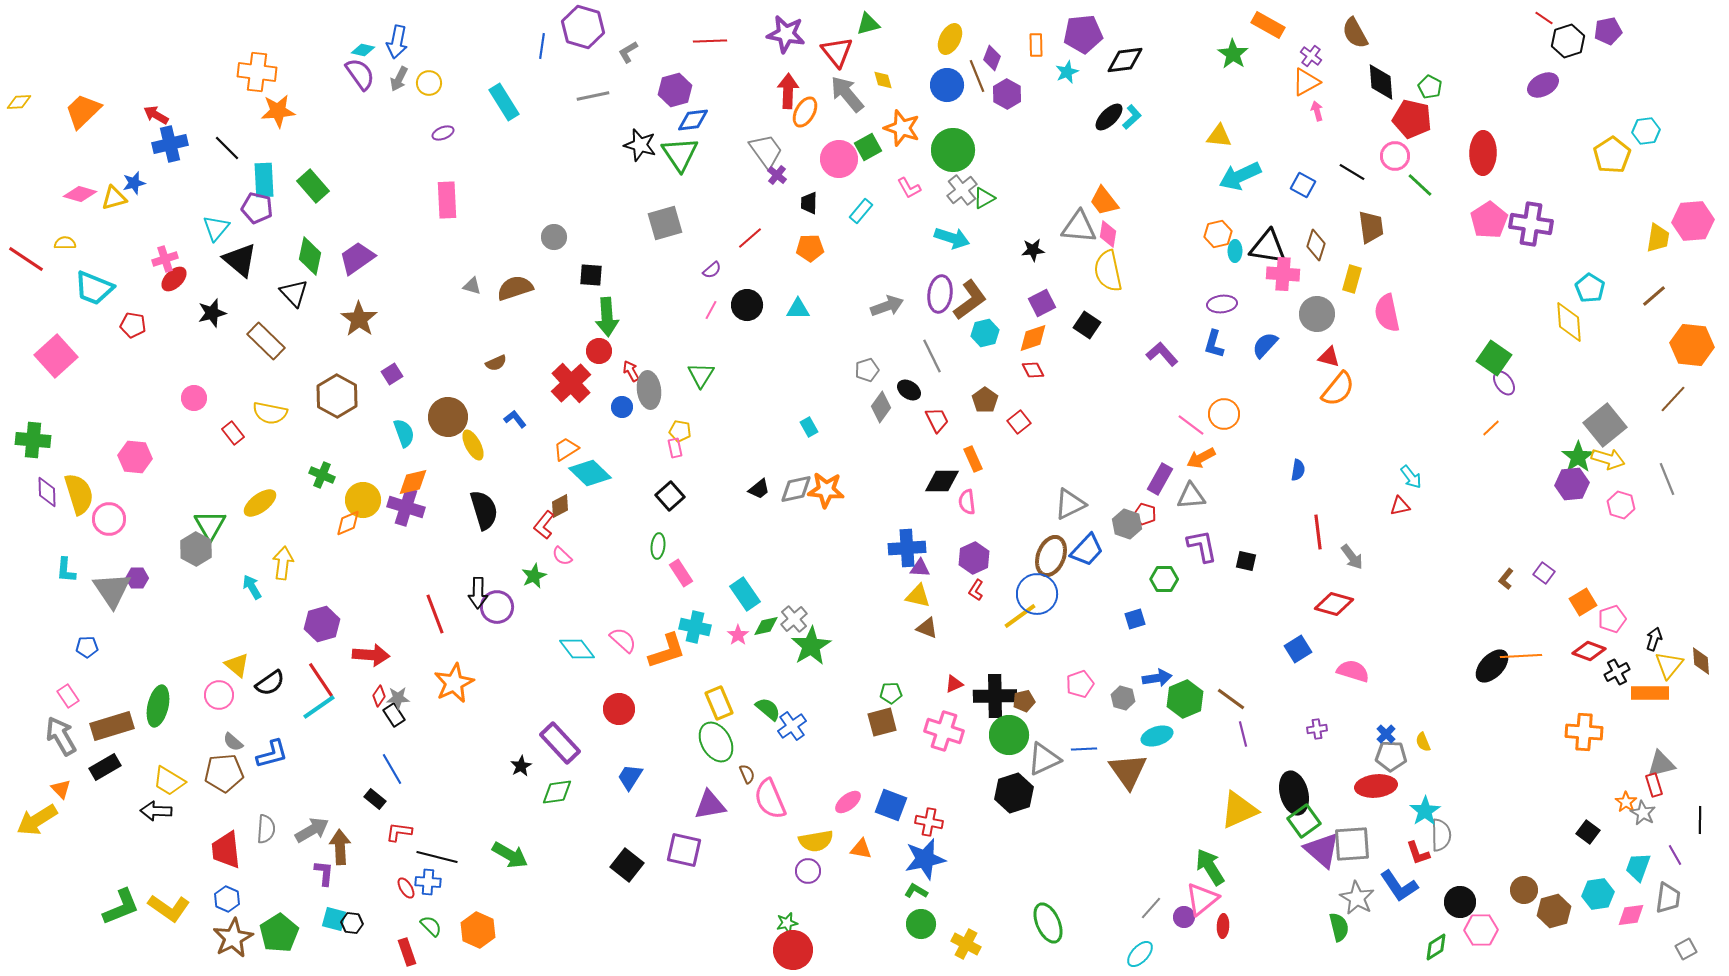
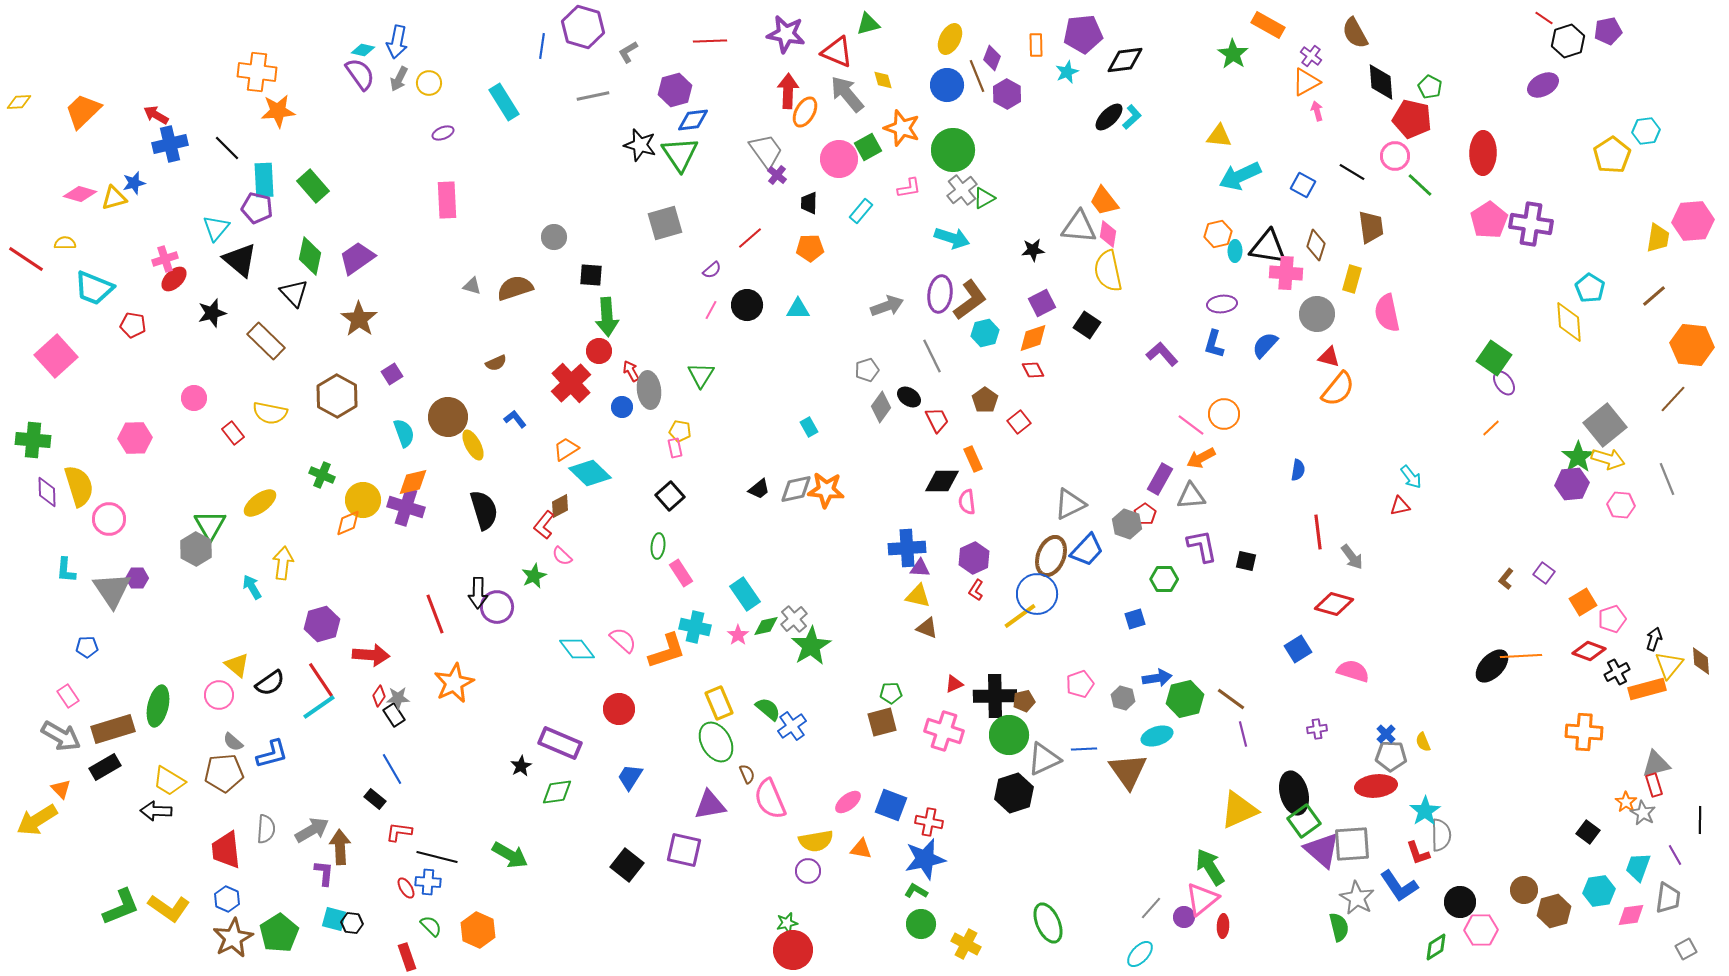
red triangle at (837, 52): rotated 28 degrees counterclockwise
pink L-shape at (909, 188): rotated 70 degrees counterclockwise
pink cross at (1283, 274): moved 3 px right, 1 px up
black ellipse at (909, 390): moved 7 px down
pink hexagon at (135, 457): moved 19 px up; rotated 8 degrees counterclockwise
yellow semicircle at (79, 494): moved 8 px up
pink hexagon at (1621, 505): rotated 12 degrees counterclockwise
red pentagon at (1145, 514): rotated 20 degrees clockwise
orange rectangle at (1650, 693): moved 3 px left, 4 px up; rotated 15 degrees counterclockwise
green hexagon at (1185, 699): rotated 9 degrees clockwise
brown rectangle at (112, 726): moved 1 px right, 3 px down
gray arrow at (61, 736): rotated 150 degrees clockwise
purple rectangle at (560, 743): rotated 24 degrees counterclockwise
gray triangle at (1661, 764): moved 5 px left
cyan hexagon at (1598, 894): moved 1 px right, 3 px up
red rectangle at (407, 952): moved 5 px down
